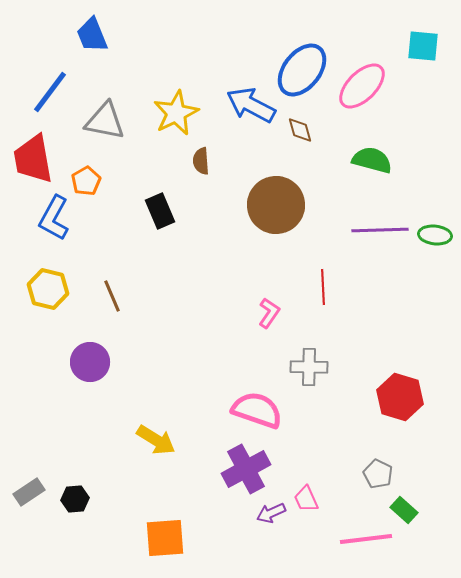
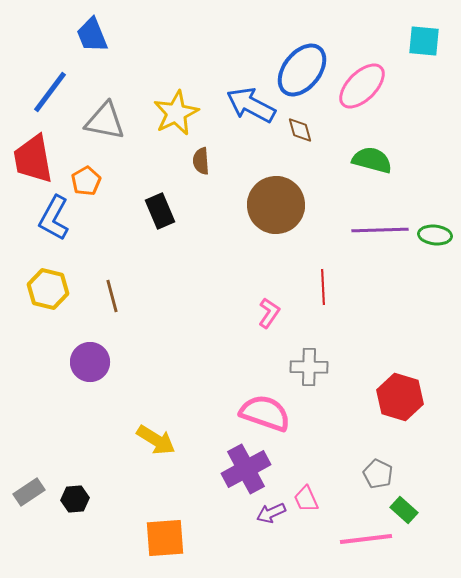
cyan square: moved 1 px right, 5 px up
brown line: rotated 8 degrees clockwise
pink semicircle: moved 8 px right, 3 px down
